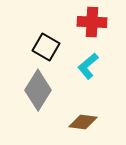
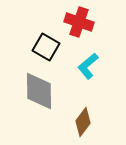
red cross: moved 13 px left; rotated 16 degrees clockwise
gray diamond: moved 1 px right, 1 px down; rotated 33 degrees counterclockwise
brown diamond: rotated 60 degrees counterclockwise
